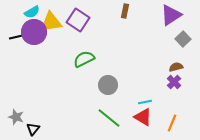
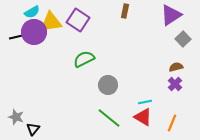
purple cross: moved 1 px right, 2 px down
